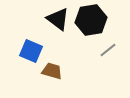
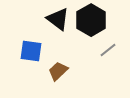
black hexagon: rotated 20 degrees counterclockwise
blue square: rotated 15 degrees counterclockwise
brown trapezoid: moved 6 px right; rotated 60 degrees counterclockwise
